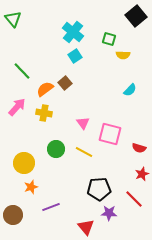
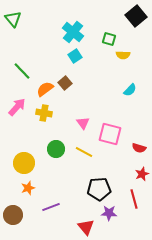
orange star: moved 3 px left, 1 px down
red line: rotated 30 degrees clockwise
